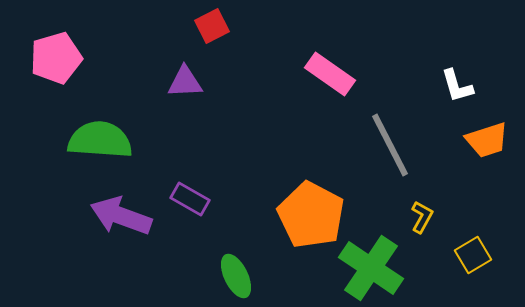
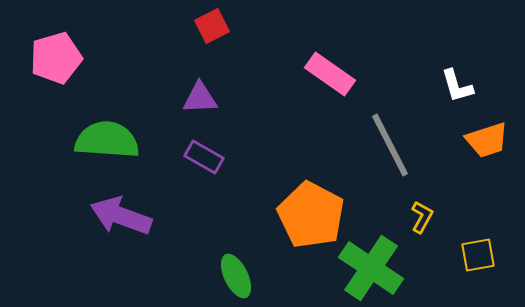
purple triangle: moved 15 px right, 16 px down
green semicircle: moved 7 px right
purple rectangle: moved 14 px right, 42 px up
yellow square: moved 5 px right; rotated 21 degrees clockwise
